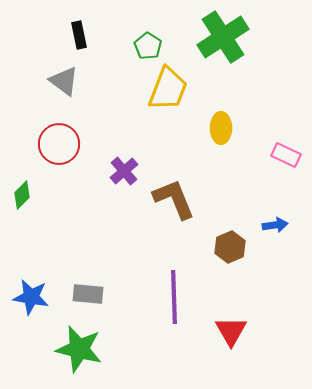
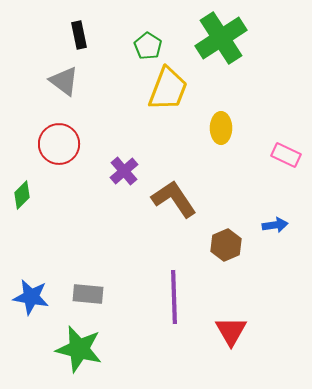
green cross: moved 2 px left, 1 px down
brown L-shape: rotated 12 degrees counterclockwise
brown hexagon: moved 4 px left, 2 px up
